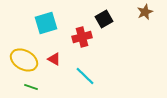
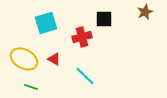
black square: rotated 30 degrees clockwise
yellow ellipse: moved 1 px up
